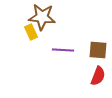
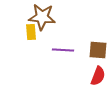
yellow rectangle: rotated 21 degrees clockwise
